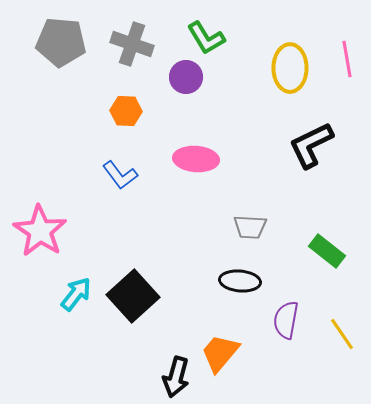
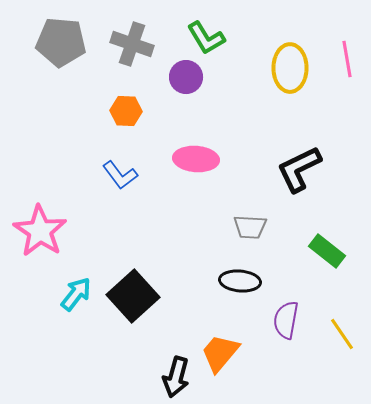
black L-shape: moved 12 px left, 24 px down
